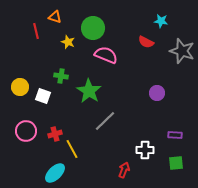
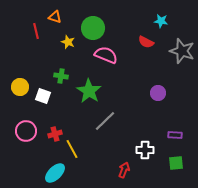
purple circle: moved 1 px right
